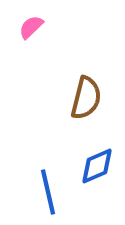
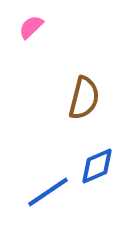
brown semicircle: moved 2 px left
blue line: rotated 69 degrees clockwise
